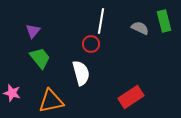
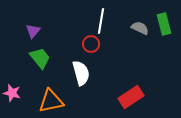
green rectangle: moved 3 px down
